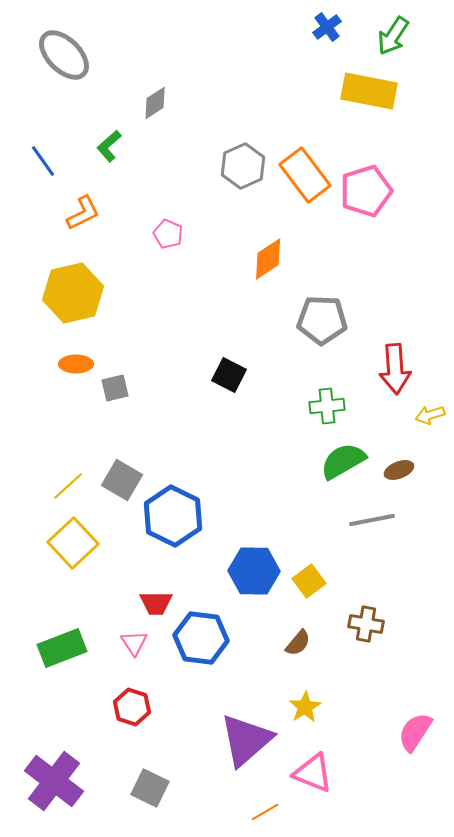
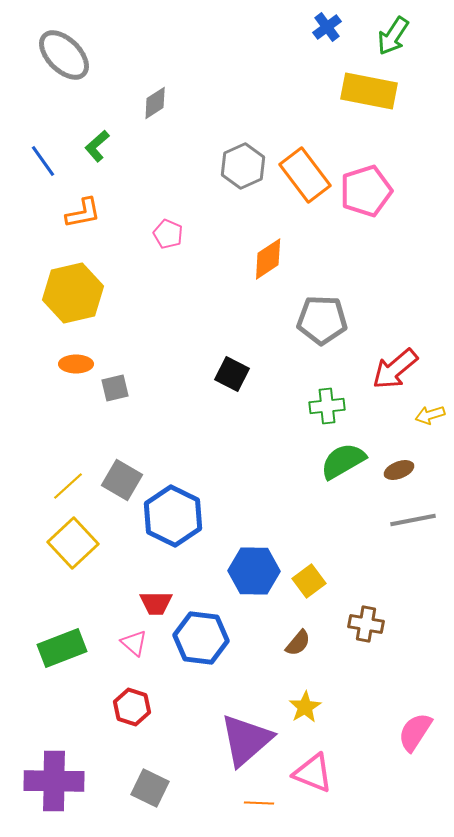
green L-shape at (109, 146): moved 12 px left
orange L-shape at (83, 213): rotated 15 degrees clockwise
red arrow at (395, 369): rotated 54 degrees clockwise
black square at (229, 375): moved 3 px right, 1 px up
gray line at (372, 520): moved 41 px right
pink triangle at (134, 643): rotated 16 degrees counterclockwise
purple cross at (54, 781): rotated 36 degrees counterclockwise
orange line at (265, 812): moved 6 px left, 9 px up; rotated 32 degrees clockwise
